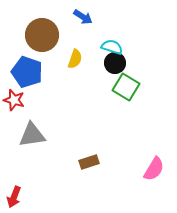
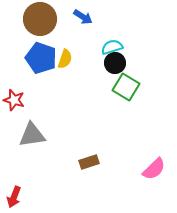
brown circle: moved 2 px left, 16 px up
cyan semicircle: rotated 35 degrees counterclockwise
yellow semicircle: moved 10 px left
blue pentagon: moved 14 px right, 14 px up
pink semicircle: rotated 15 degrees clockwise
